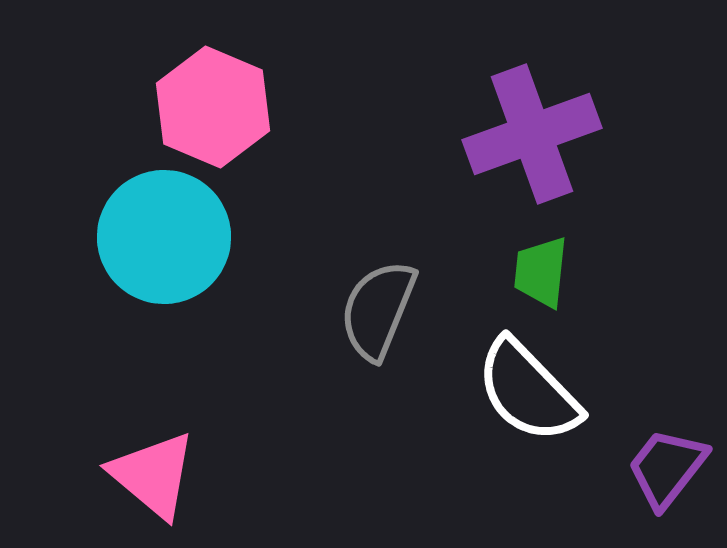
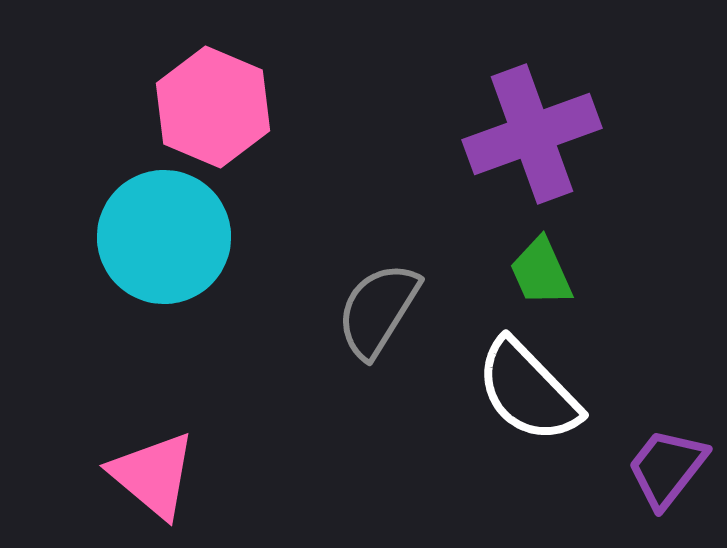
green trapezoid: rotated 30 degrees counterclockwise
gray semicircle: rotated 10 degrees clockwise
